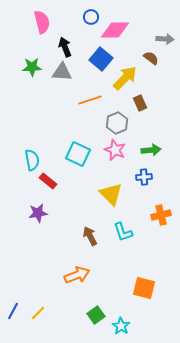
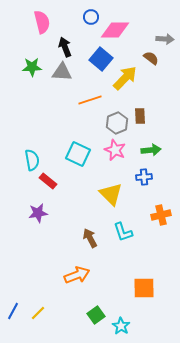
brown rectangle: moved 13 px down; rotated 21 degrees clockwise
brown arrow: moved 2 px down
orange square: rotated 15 degrees counterclockwise
